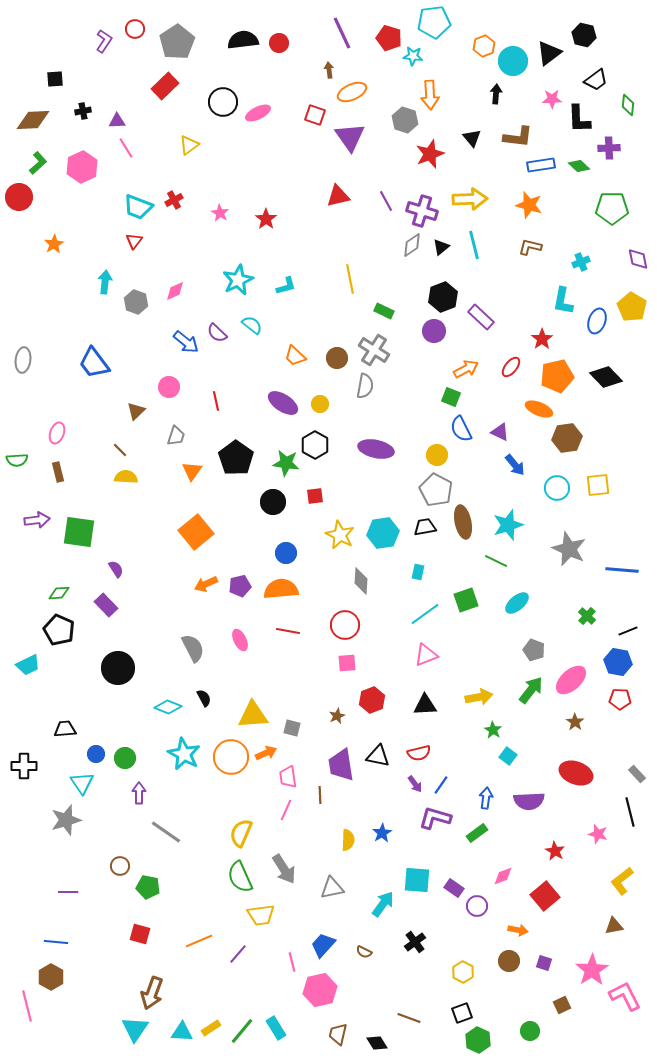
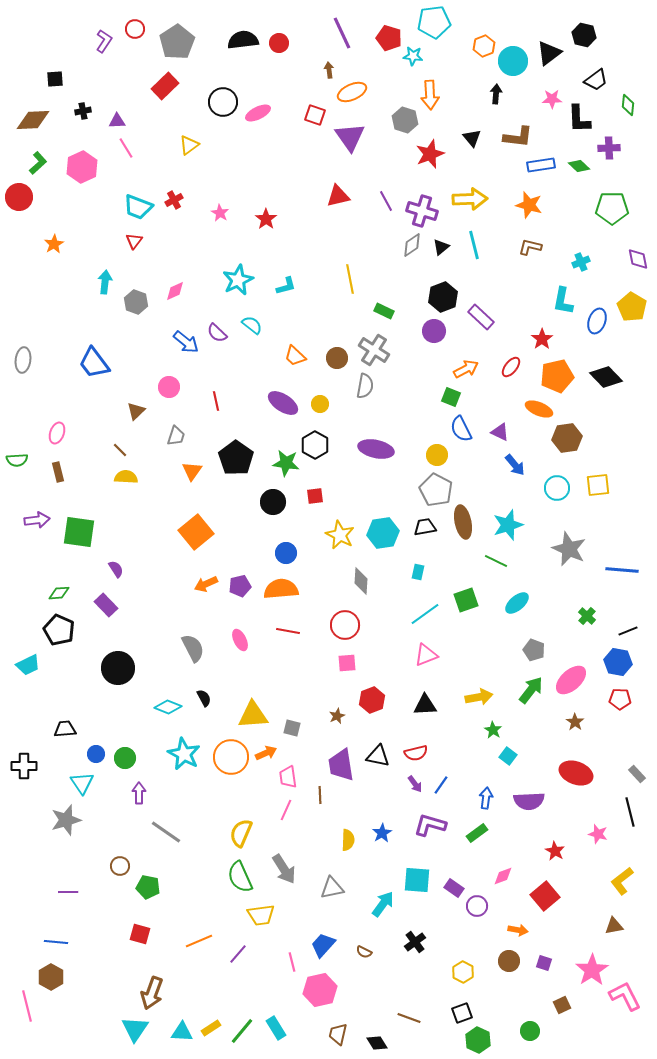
red semicircle at (419, 753): moved 3 px left
purple L-shape at (435, 818): moved 5 px left, 7 px down
